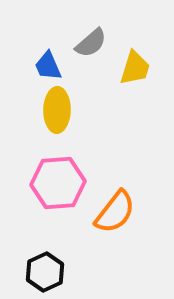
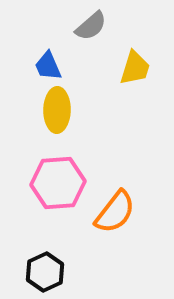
gray semicircle: moved 17 px up
